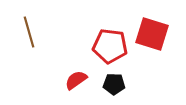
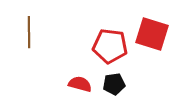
brown line: rotated 16 degrees clockwise
red semicircle: moved 4 px right, 4 px down; rotated 50 degrees clockwise
black pentagon: rotated 10 degrees counterclockwise
